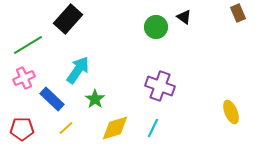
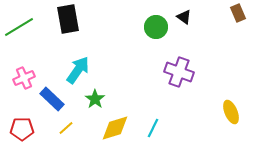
black rectangle: rotated 52 degrees counterclockwise
green line: moved 9 px left, 18 px up
purple cross: moved 19 px right, 14 px up
